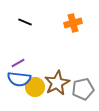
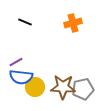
purple line: moved 2 px left, 1 px up
blue semicircle: moved 2 px right, 2 px up
brown star: moved 6 px right, 4 px down; rotated 30 degrees clockwise
